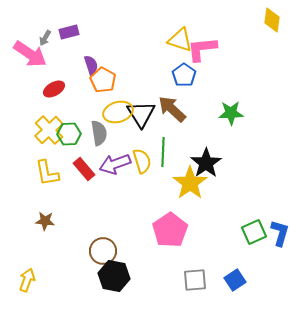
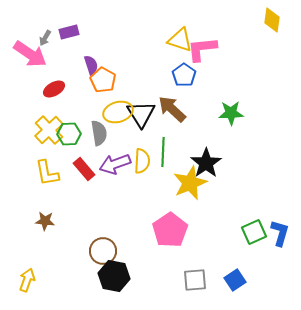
yellow semicircle: rotated 20 degrees clockwise
yellow star: rotated 12 degrees clockwise
